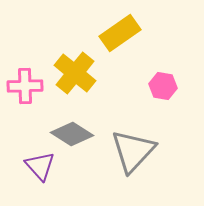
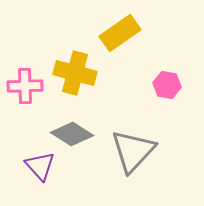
yellow cross: rotated 24 degrees counterclockwise
pink hexagon: moved 4 px right, 1 px up
